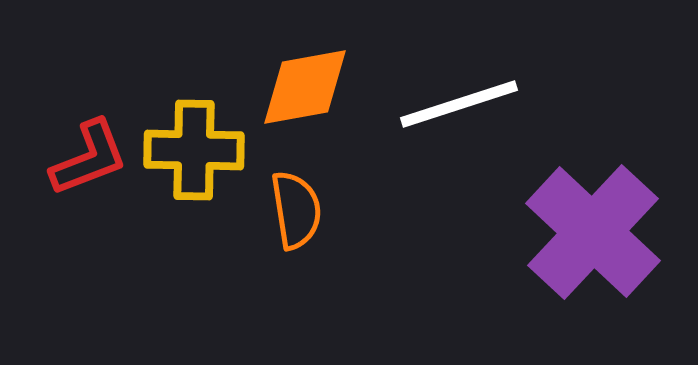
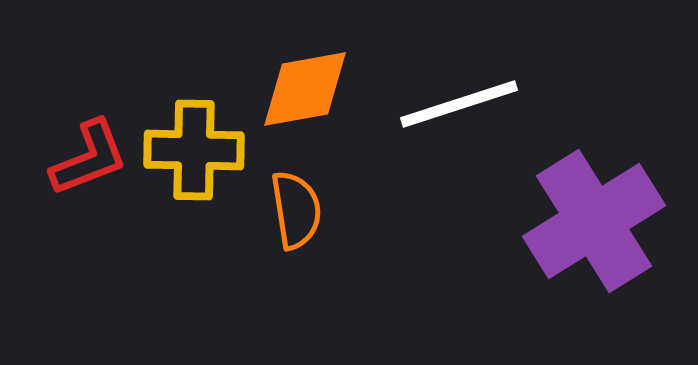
orange diamond: moved 2 px down
purple cross: moved 1 px right, 11 px up; rotated 15 degrees clockwise
